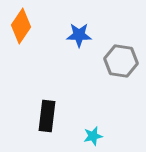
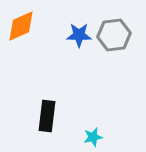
orange diamond: rotated 32 degrees clockwise
gray hexagon: moved 7 px left, 26 px up; rotated 16 degrees counterclockwise
cyan star: moved 1 px down
